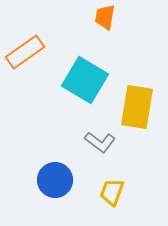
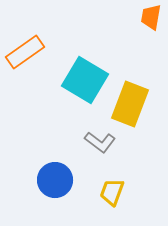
orange trapezoid: moved 46 px right
yellow rectangle: moved 7 px left, 3 px up; rotated 12 degrees clockwise
